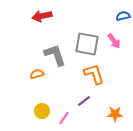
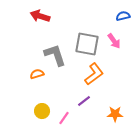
red arrow: moved 2 px left; rotated 30 degrees clockwise
orange L-shape: rotated 70 degrees clockwise
